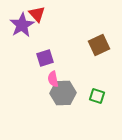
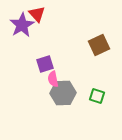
purple square: moved 6 px down
